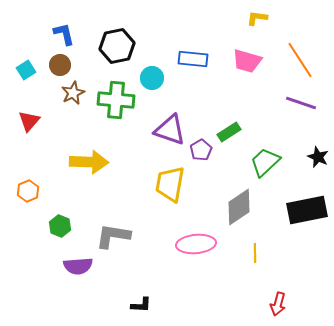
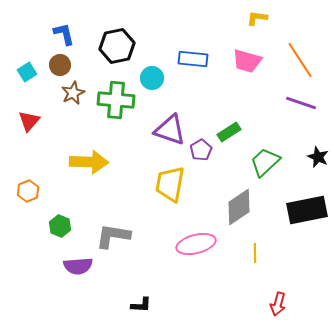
cyan square: moved 1 px right, 2 px down
pink ellipse: rotated 9 degrees counterclockwise
